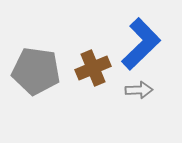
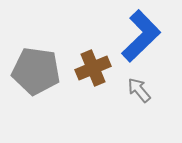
blue L-shape: moved 8 px up
gray arrow: rotated 128 degrees counterclockwise
